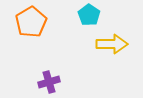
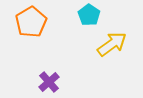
yellow arrow: rotated 36 degrees counterclockwise
purple cross: rotated 25 degrees counterclockwise
